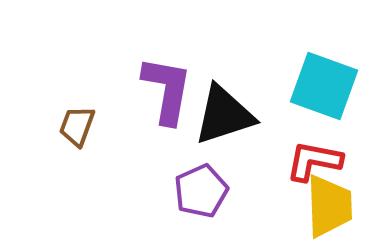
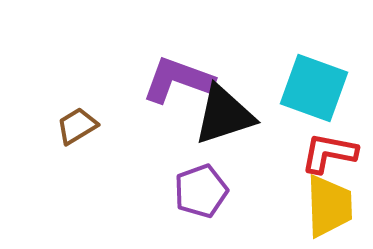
cyan square: moved 10 px left, 2 px down
purple L-shape: moved 11 px right, 10 px up; rotated 80 degrees counterclockwise
brown trapezoid: rotated 39 degrees clockwise
red L-shape: moved 15 px right, 8 px up
purple pentagon: rotated 4 degrees clockwise
